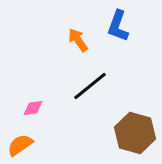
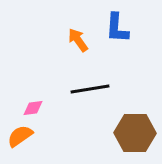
blue L-shape: moved 1 px left, 2 px down; rotated 16 degrees counterclockwise
black line: moved 3 px down; rotated 30 degrees clockwise
brown hexagon: rotated 15 degrees counterclockwise
orange semicircle: moved 9 px up
